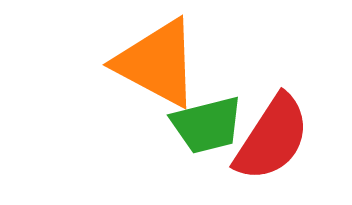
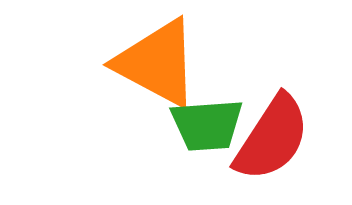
green trapezoid: rotated 10 degrees clockwise
